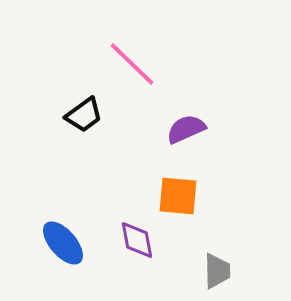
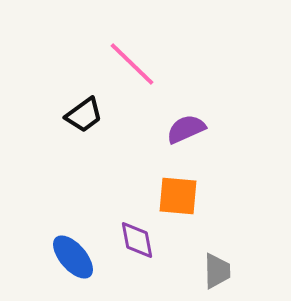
blue ellipse: moved 10 px right, 14 px down
